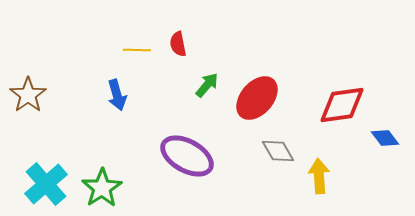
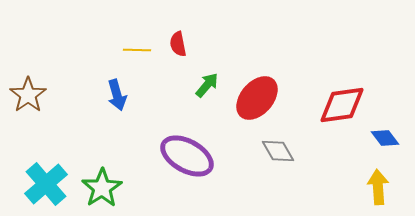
yellow arrow: moved 59 px right, 11 px down
